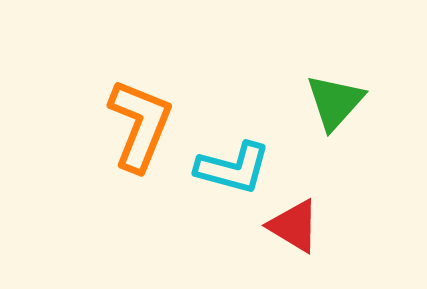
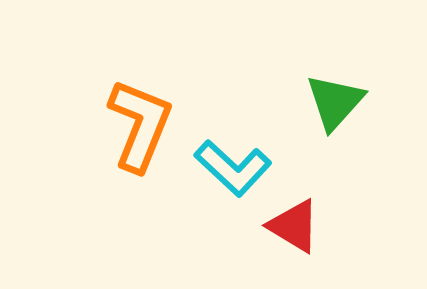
cyan L-shape: rotated 28 degrees clockwise
